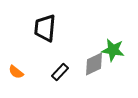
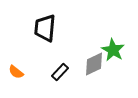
green star: rotated 20 degrees clockwise
